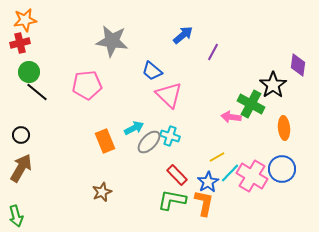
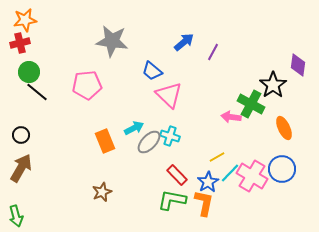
blue arrow: moved 1 px right, 7 px down
orange ellipse: rotated 20 degrees counterclockwise
